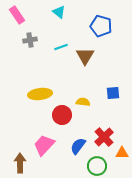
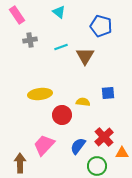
blue square: moved 5 px left
